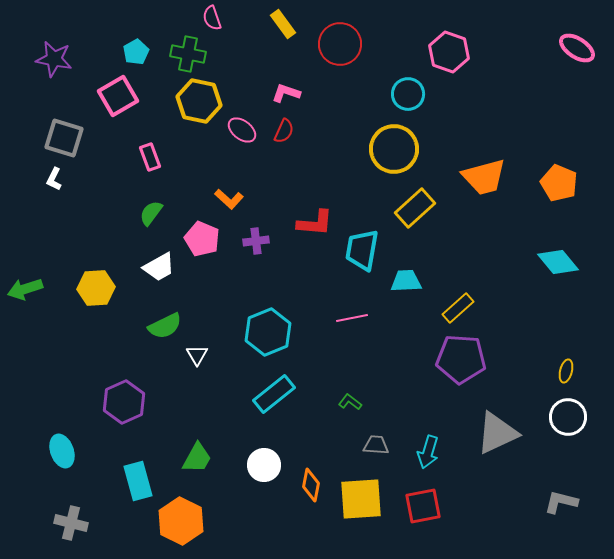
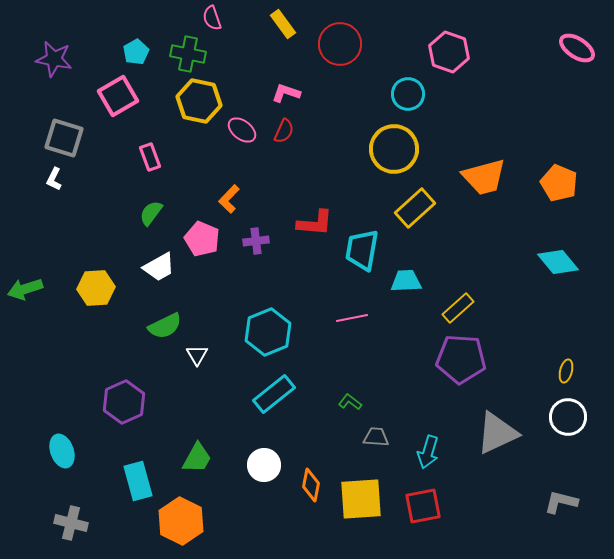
orange L-shape at (229, 199): rotated 92 degrees clockwise
gray trapezoid at (376, 445): moved 8 px up
